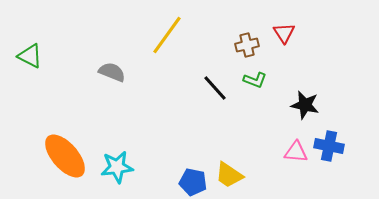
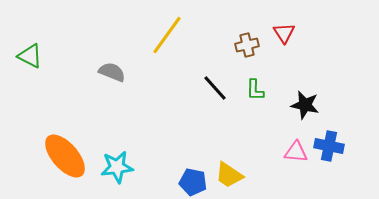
green L-shape: moved 10 px down; rotated 70 degrees clockwise
